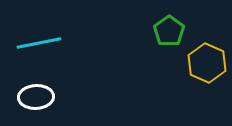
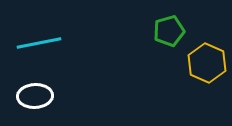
green pentagon: rotated 20 degrees clockwise
white ellipse: moved 1 px left, 1 px up
